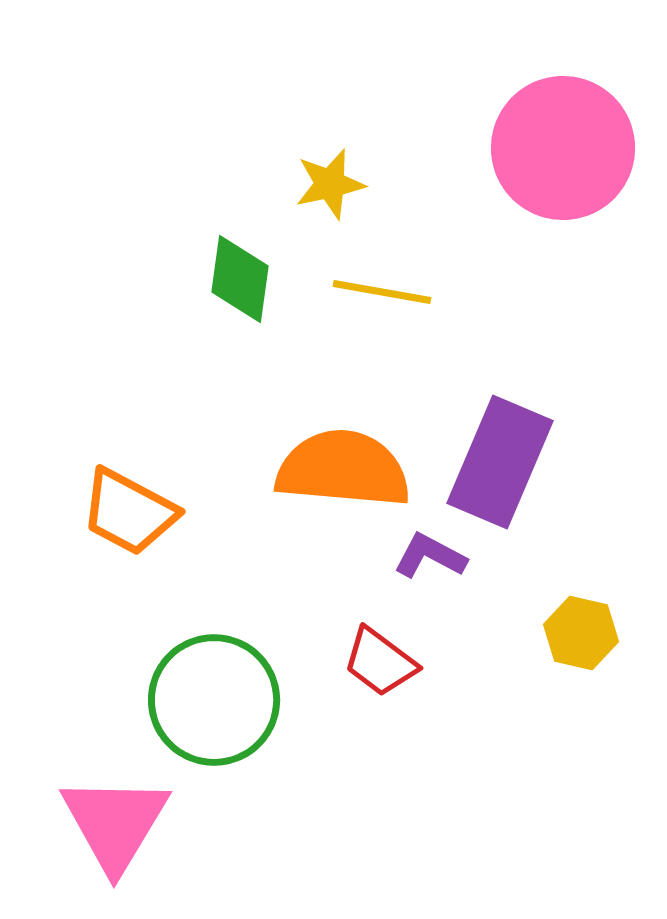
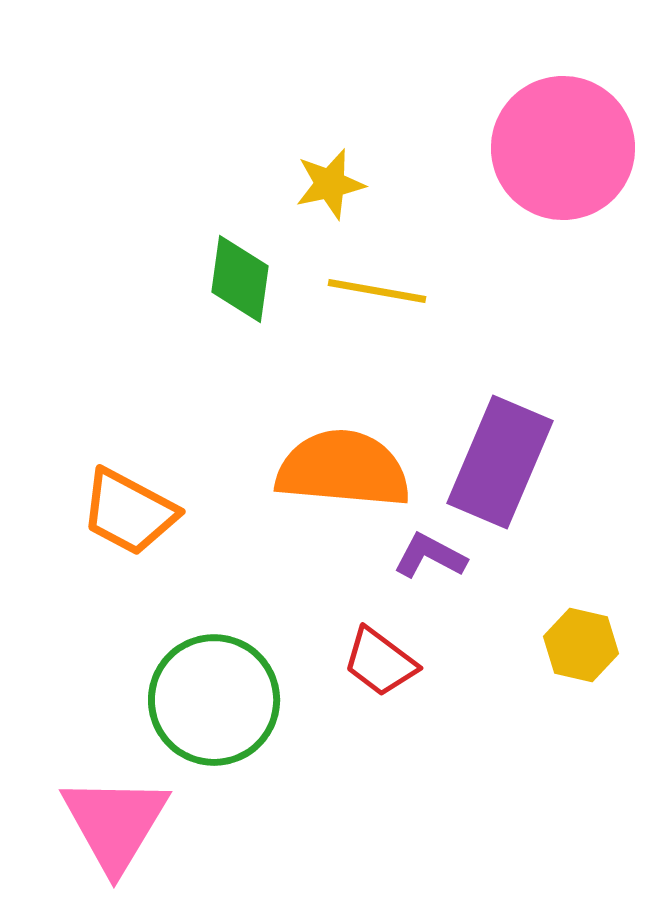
yellow line: moved 5 px left, 1 px up
yellow hexagon: moved 12 px down
